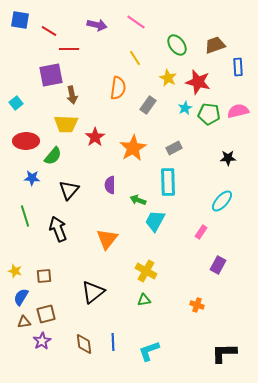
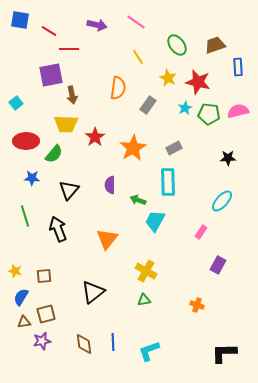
yellow line at (135, 58): moved 3 px right, 1 px up
green semicircle at (53, 156): moved 1 px right, 2 px up
purple star at (42, 341): rotated 18 degrees clockwise
